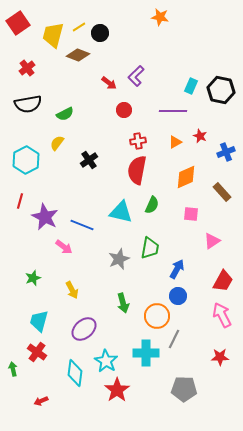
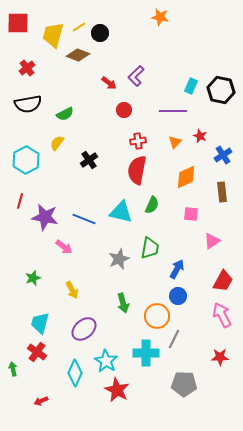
red square at (18, 23): rotated 35 degrees clockwise
orange triangle at (175, 142): rotated 16 degrees counterclockwise
blue cross at (226, 152): moved 3 px left, 3 px down; rotated 12 degrees counterclockwise
brown rectangle at (222, 192): rotated 36 degrees clockwise
purple star at (45, 217): rotated 16 degrees counterclockwise
blue line at (82, 225): moved 2 px right, 6 px up
cyan trapezoid at (39, 321): moved 1 px right, 2 px down
cyan diamond at (75, 373): rotated 16 degrees clockwise
gray pentagon at (184, 389): moved 5 px up
red star at (117, 390): rotated 10 degrees counterclockwise
